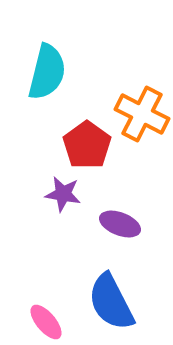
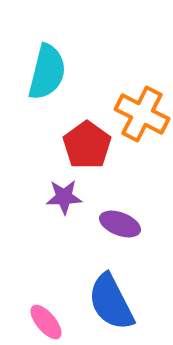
purple star: moved 1 px right, 3 px down; rotated 12 degrees counterclockwise
